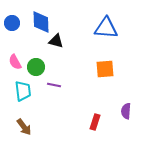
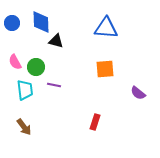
cyan trapezoid: moved 2 px right, 1 px up
purple semicircle: moved 12 px right, 18 px up; rotated 56 degrees counterclockwise
